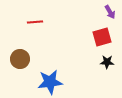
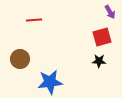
red line: moved 1 px left, 2 px up
black star: moved 8 px left, 1 px up
